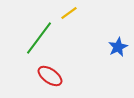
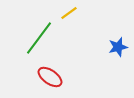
blue star: rotated 12 degrees clockwise
red ellipse: moved 1 px down
